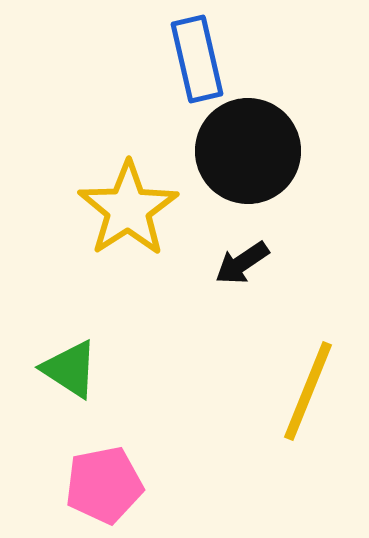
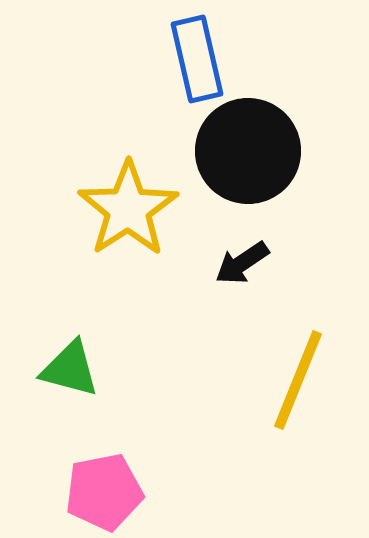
green triangle: rotated 18 degrees counterclockwise
yellow line: moved 10 px left, 11 px up
pink pentagon: moved 7 px down
